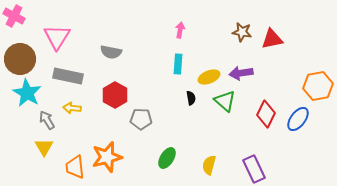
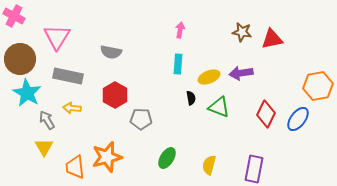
green triangle: moved 6 px left, 6 px down; rotated 20 degrees counterclockwise
purple rectangle: rotated 36 degrees clockwise
